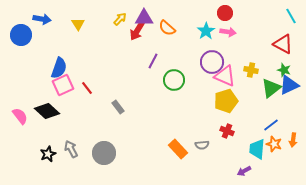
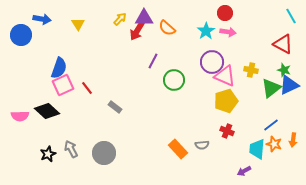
gray rectangle: moved 3 px left; rotated 16 degrees counterclockwise
pink semicircle: rotated 126 degrees clockwise
